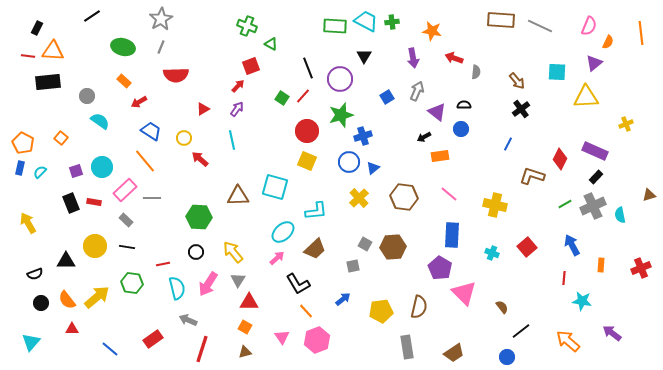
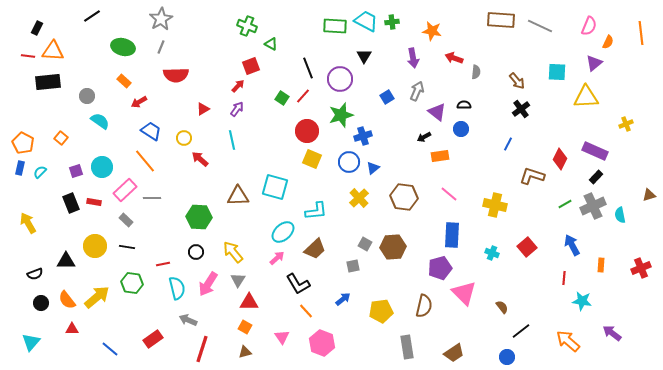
yellow square at (307, 161): moved 5 px right, 2 px up
purple pentagon at (440, 268): rotated 25 degrees clockwise
brown semicircle at (419, 307): moved 5 px right, 1 px up
pink hexagon at (317, 340): moved 5 px right, 3 px down; rotated 20 degrees counterclockwise
